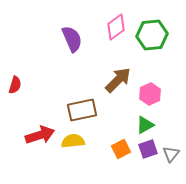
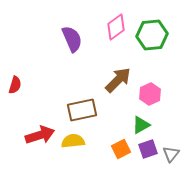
green triangle: moved 4 px left
